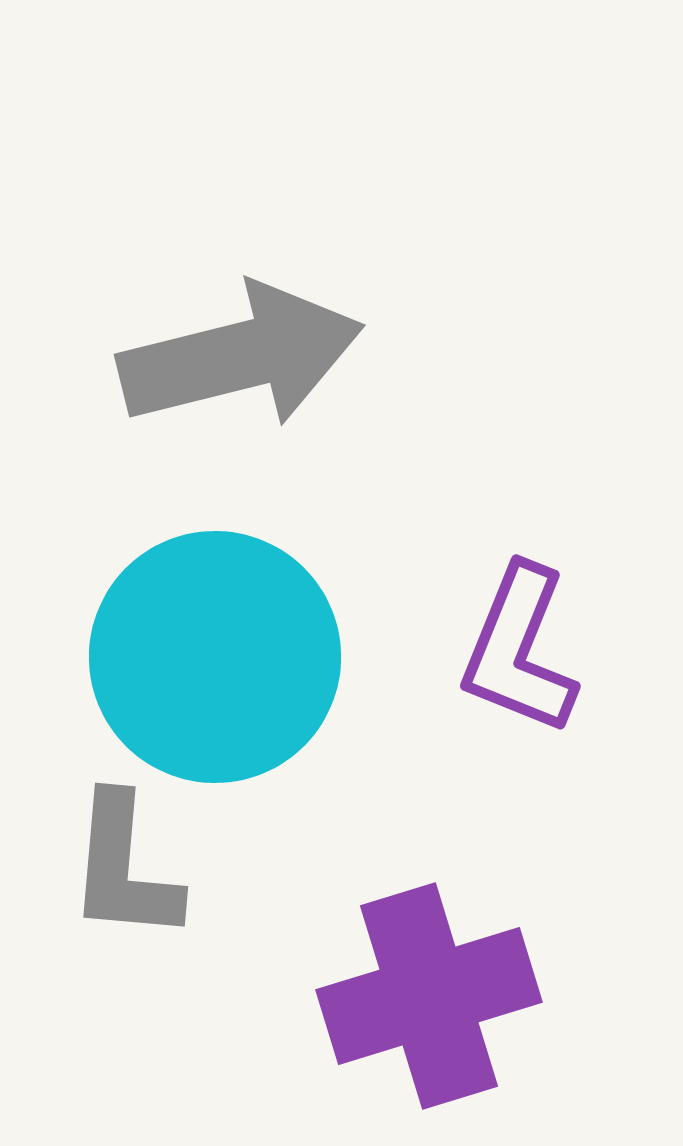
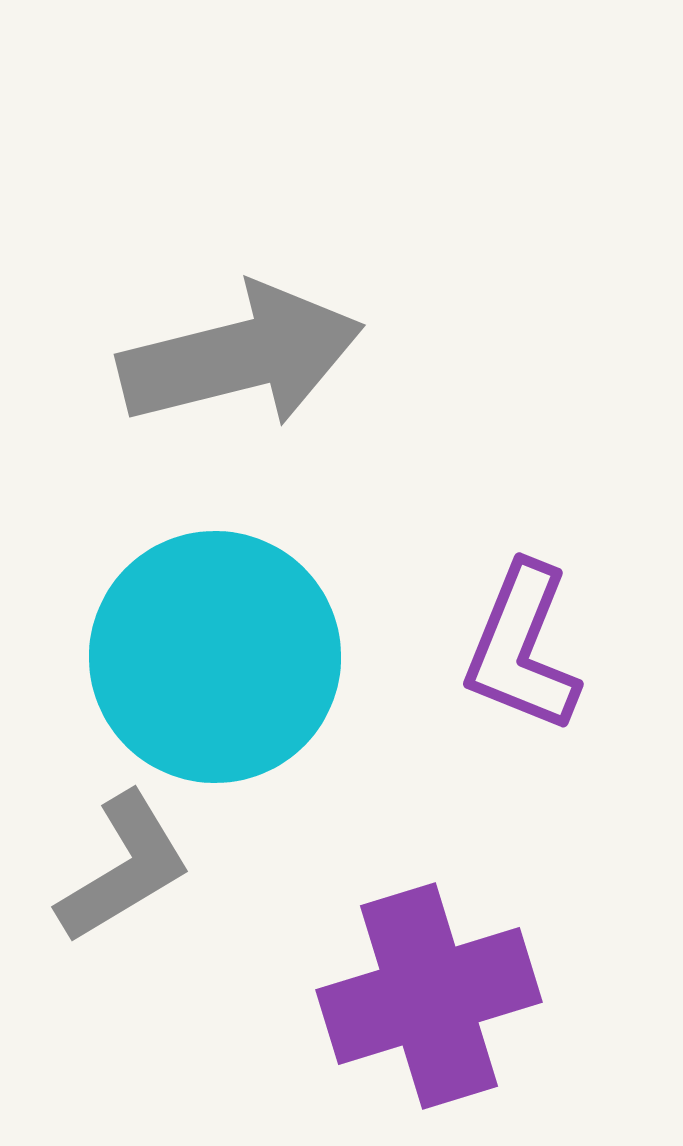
purple L-shape: moved 3 px right, 2 px up
gray L-shape: rotated 126 degrees counterclockwise
